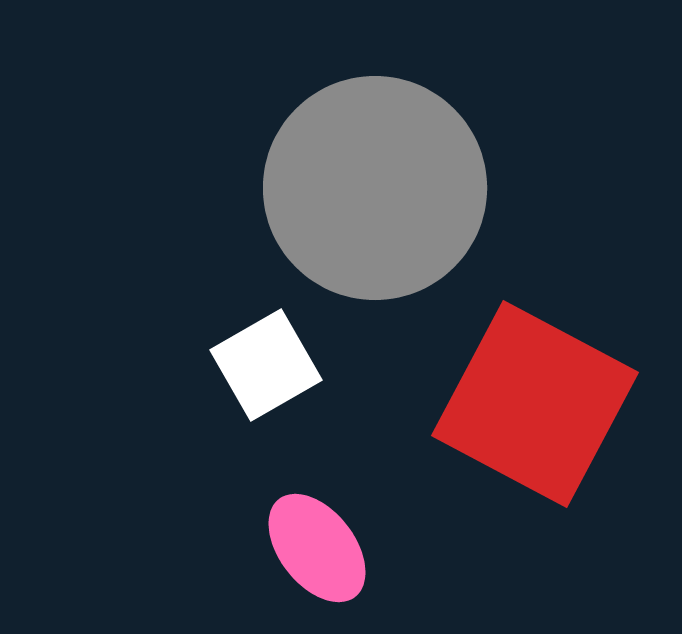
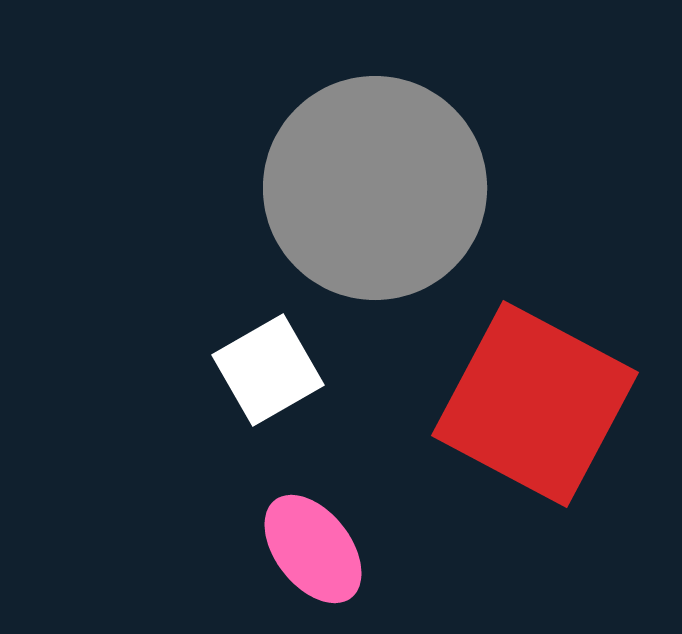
white square: moved 2 px right, 5 px down
pink ellipse: moved 4 px left, 1 px down
